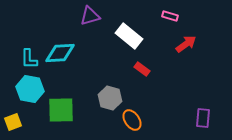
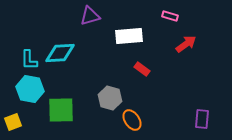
white rectangle: rotated 44 degrees counterclockwise
cyan L-shape: moved 1 px down
purple rectangle: moved 1 px left, 1 px down
